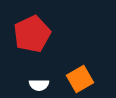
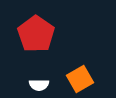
red pentagon: moved 4 px right; rotated 12 degrees counterclockwise
